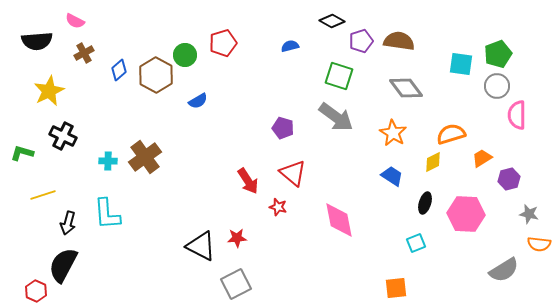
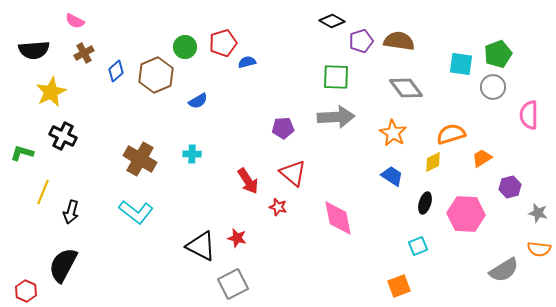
black semicircle at (37, 41): moved 3 px left, 9 px down
blue semicircle at (290, 46): moved 43 px left, 16 px down
green circle at (185, 55): moved 8 px up
blue diamond at (119, 70): moved 3 px left, 1 px down
brown hexagon at (156, 75): rotated 8 degrees clockwise
green square at (339, 76): moved 3 px left, 1 px down; rotated 16 degrees counterclockwise
gray circle at (497, 86): moved 4 px left, 1 px down
yellow star at (49, 91): moved 2 px right, 1 px down
pink semicircle at (517, 115): moved 12 px right
gray arrow at (336, 117): rotated 39 degrees counterclockwise
purple pentagon at (283, 128): rotated 20 degrees counterclockwise
brown cross at (145, 157): moved 5 px left, 2 px down; rotated 24 degrees counterclockwise
cyan cross at (108, 161): moved 84 px right, 7 px up
purple hexagon at (509, 179): moved 1 px right, 8 px down
yellow line at (43, 195): moved 3 px up; rotated 50 degrees counterclockwise
cyan L-shape at (107, 214): moved 29 px right, 2 px up; rotated 48 degrees counterclockwise
gray star at (529, 214): moved 9 px right, 1 px up
pink diamond at (339, 220): moved 1 px left, 2 px up
black arrow at (68, 223): moved 3 px right, 11 px up
red star at (237, 238): rotated 18 degrees clockwise
cyan square at (416, 243): moved 2 px right, 3 px down
orange semicircle at (539, 244): moved 5 px down
gray square at (236, 284): moved 3 px left
orange square at (396, 288): moved 3 px right, 2 px up; rotated 15 degrees counterclockwise
red hexagon at (36, 291): moved 10 px left
